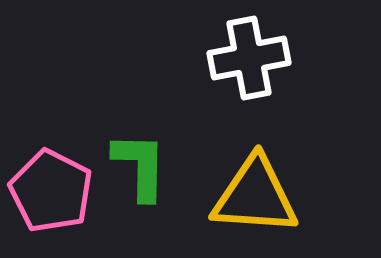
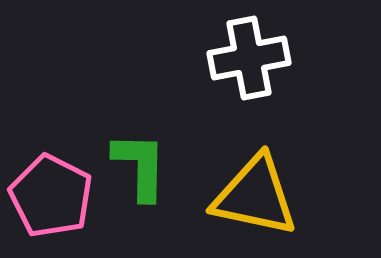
pink pentagon: moved 5 px down
yellow triangle: rotated 8 degrees clockwise
